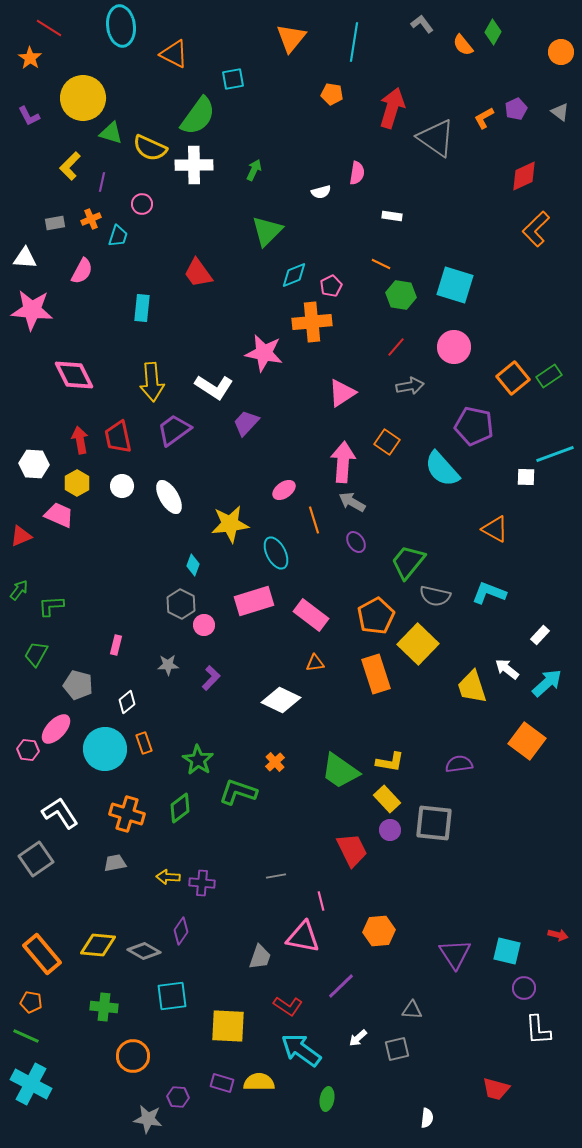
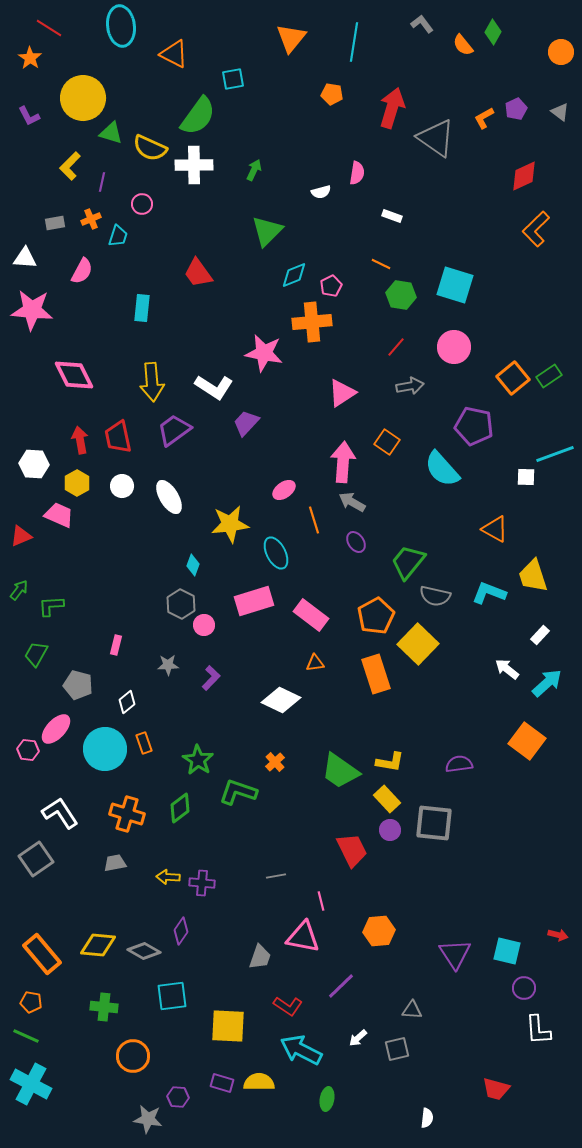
white rectangle at (392, 216): rotated 12 degrees clockwise
yellow trapezoid at (472, 687): moved 61 px right, 111 px up
cyan arrow at (301, 1050): rotated 9 degrees counterclockwise
